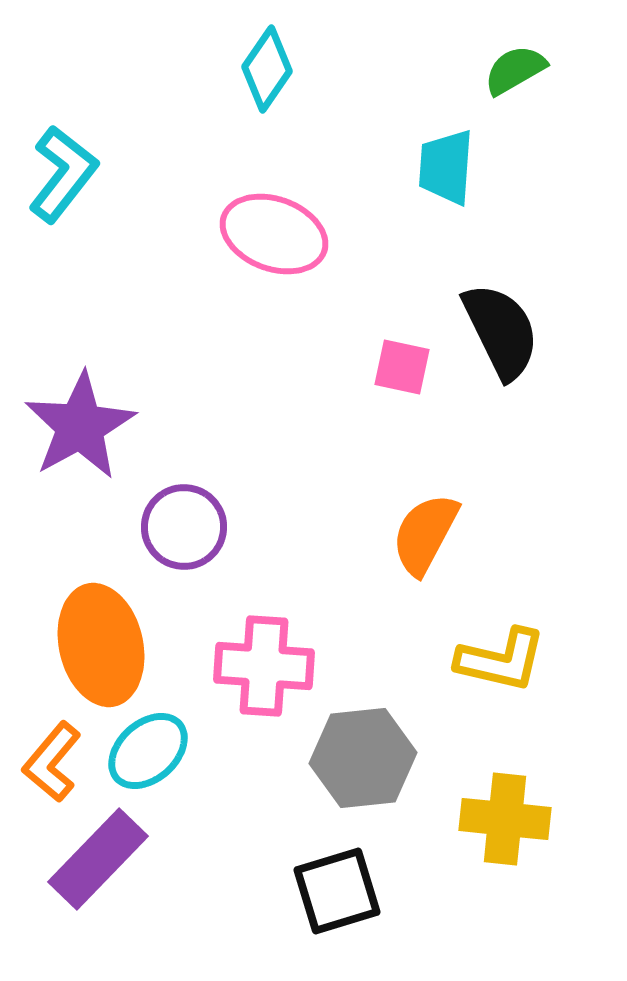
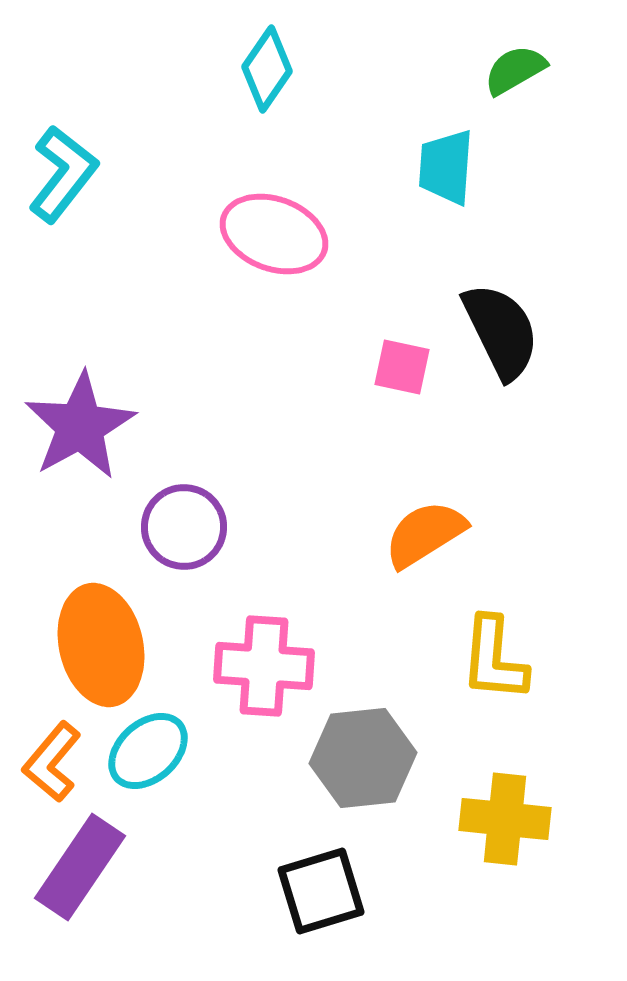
orange semicircle: rotated 30 degrees clockwise
yellow L-shape: moved 7 px left, 1 px up; rotated 82 degrees clockwise
purple rectangle: moved 18 px left, 8 px down; rotated 10 degrees counterclockwise
black square: moved 16 px left
